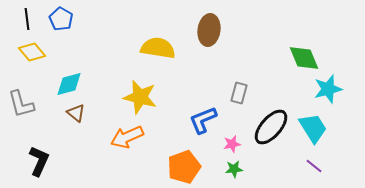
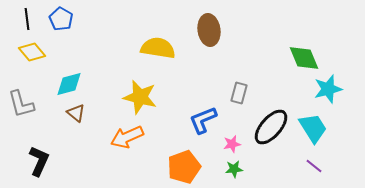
brown ellipse: rotated 16 degrees counterclockwise
